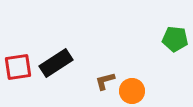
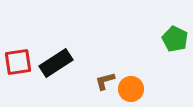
green pentagon: rotated 20 degrees clockwise
red square: moved 5 px up
orange circle: moved 1 px left, 2 px up
